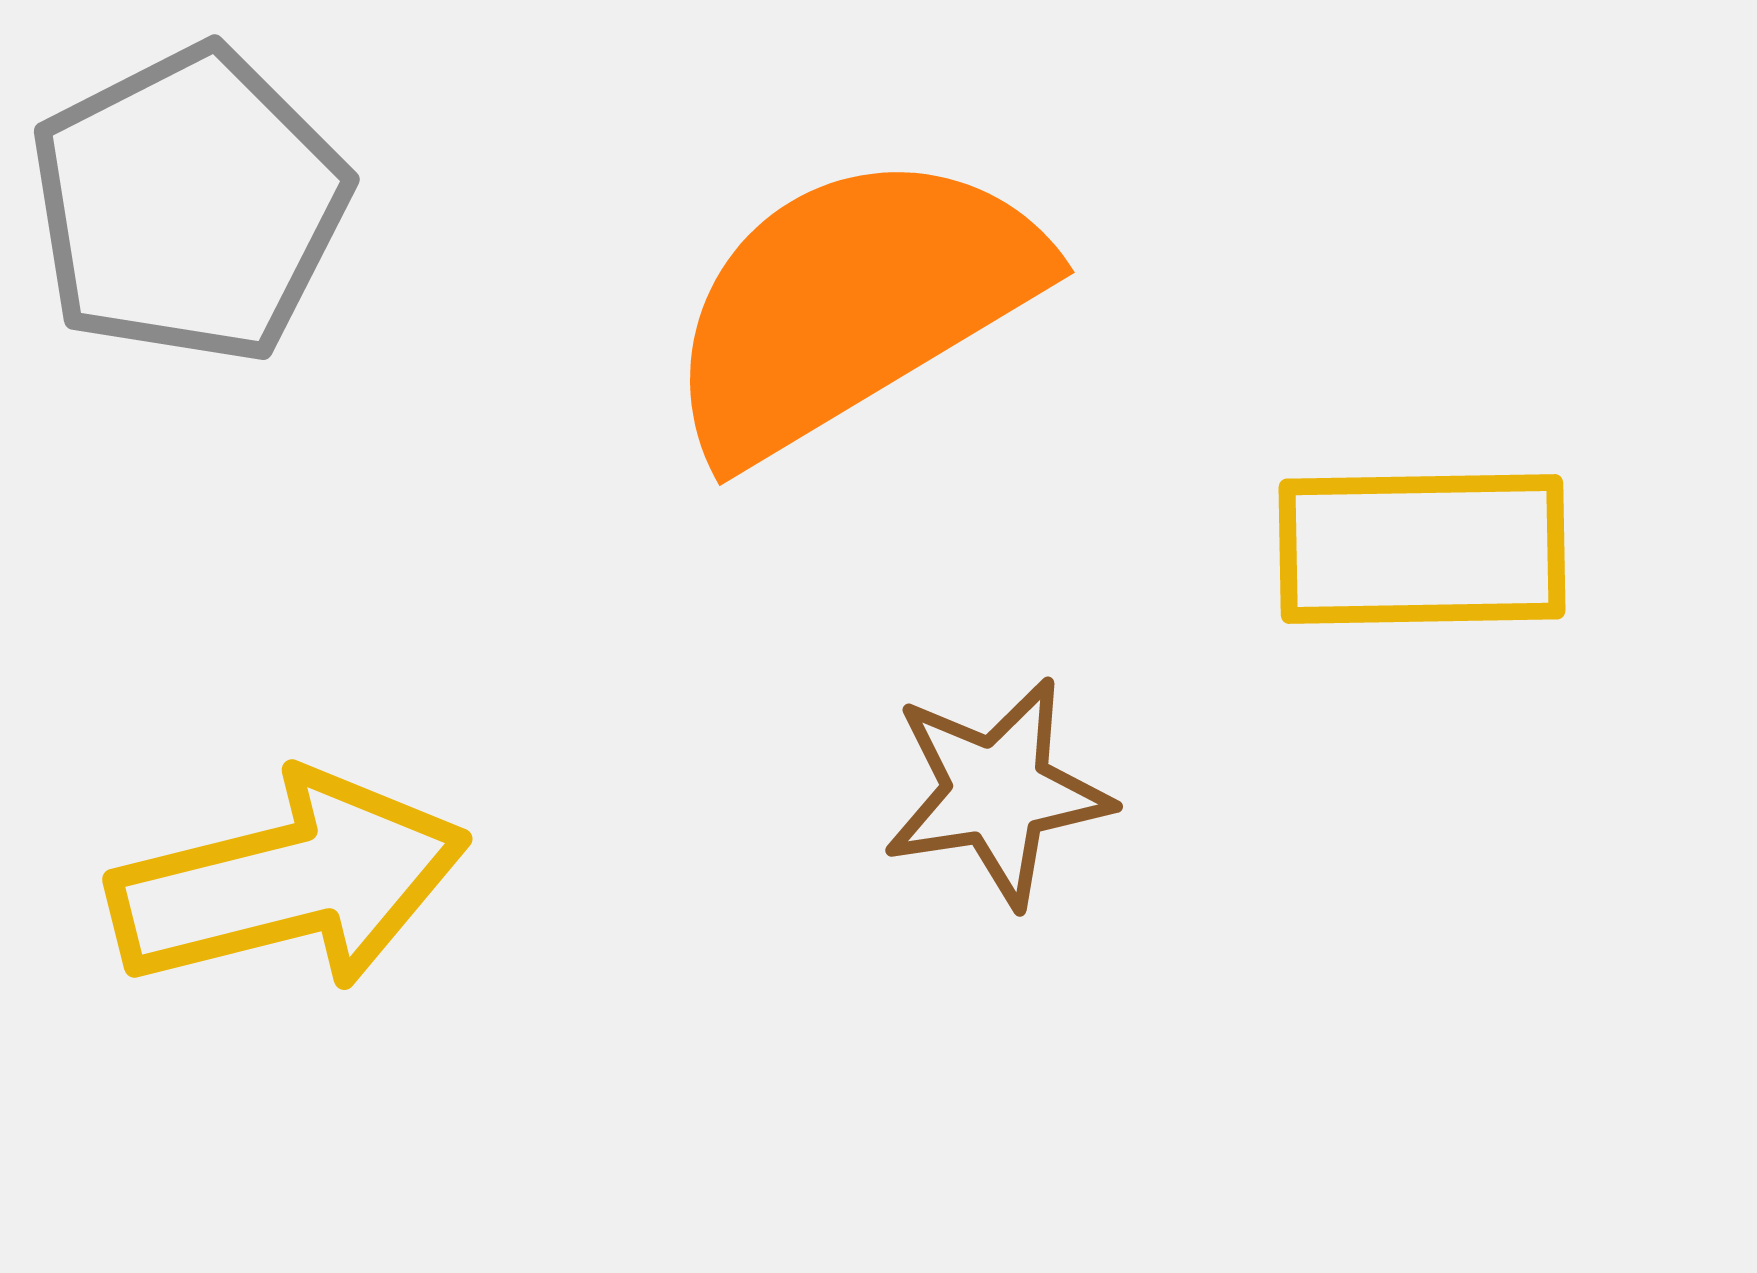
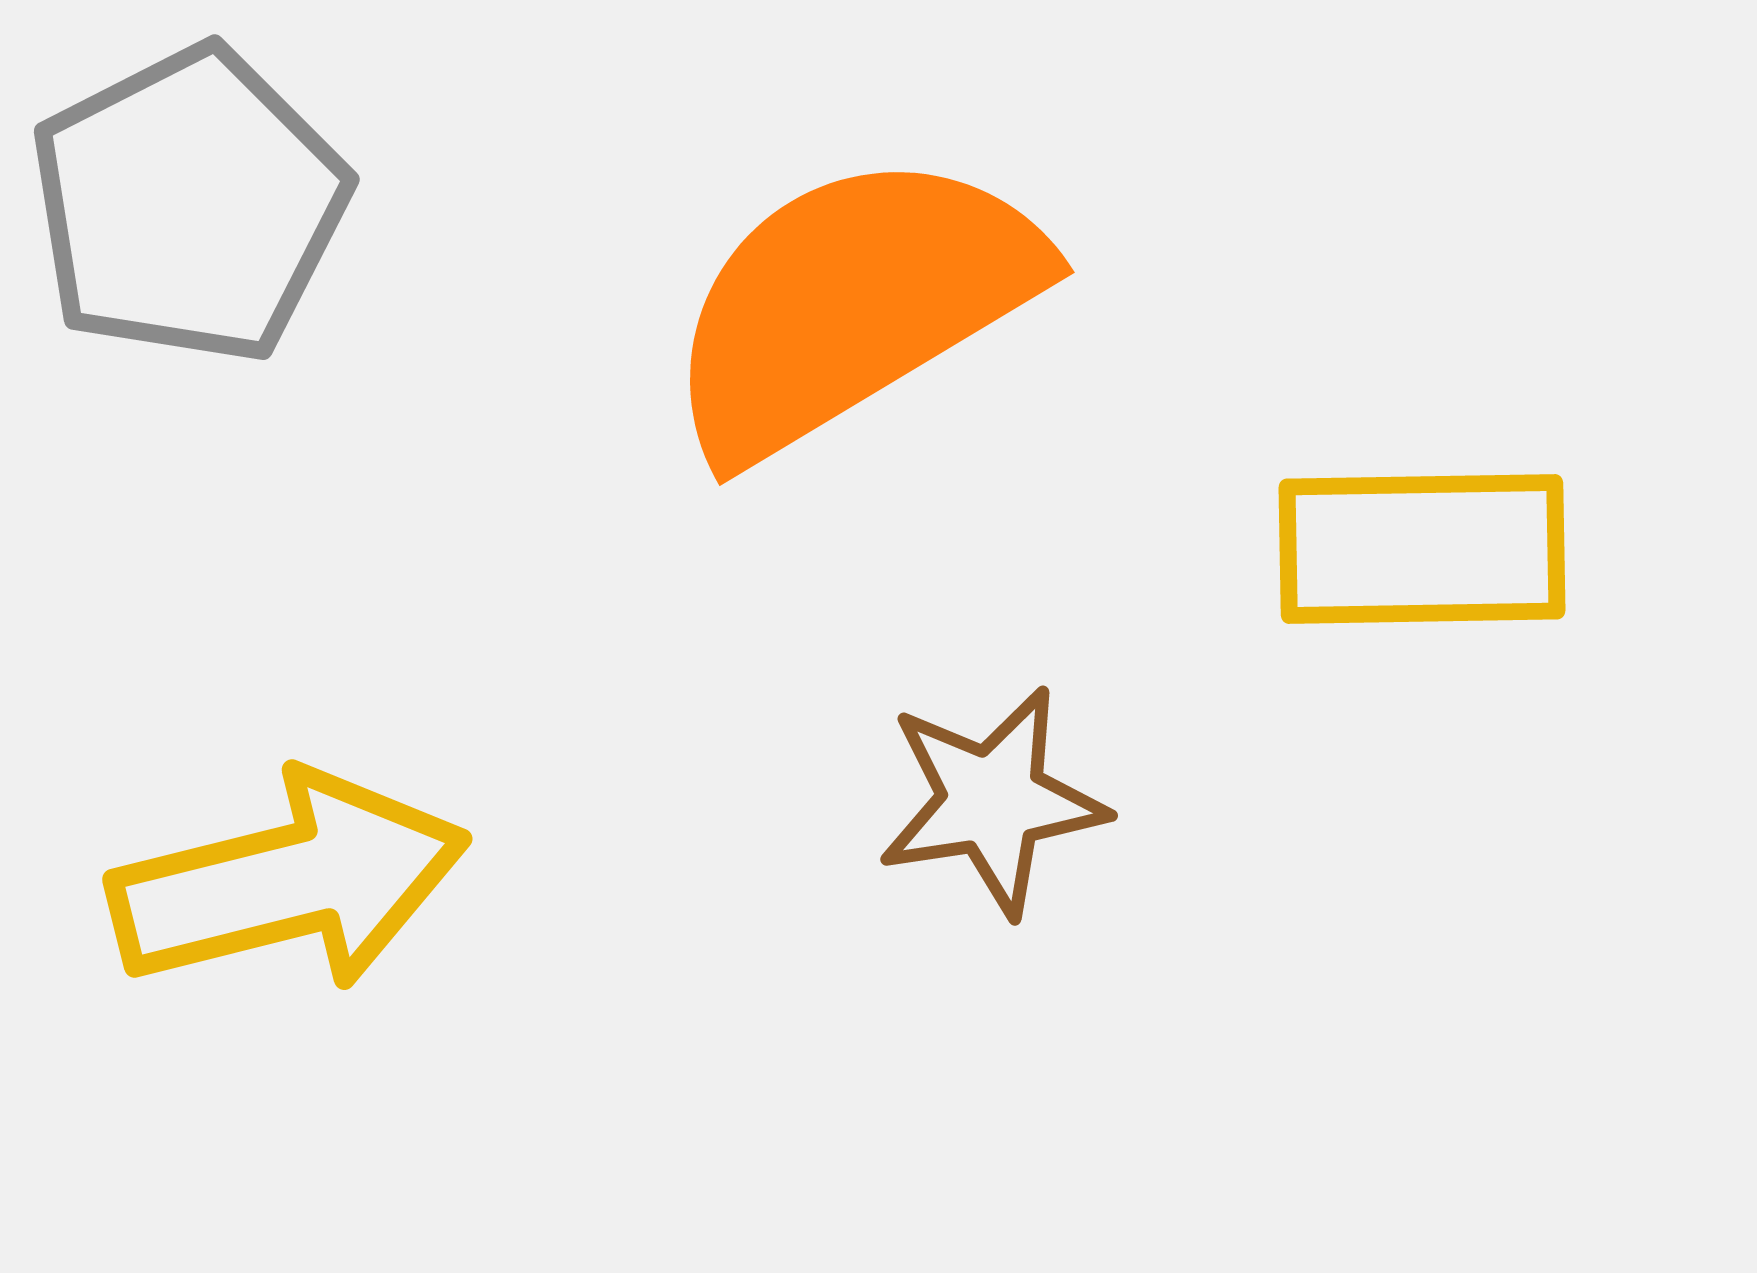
brown star: moved 5 px left, 9 px down
